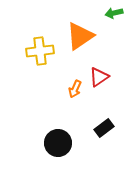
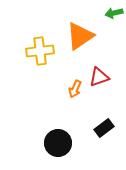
red triangle: rotated 15 degrees clockwise
